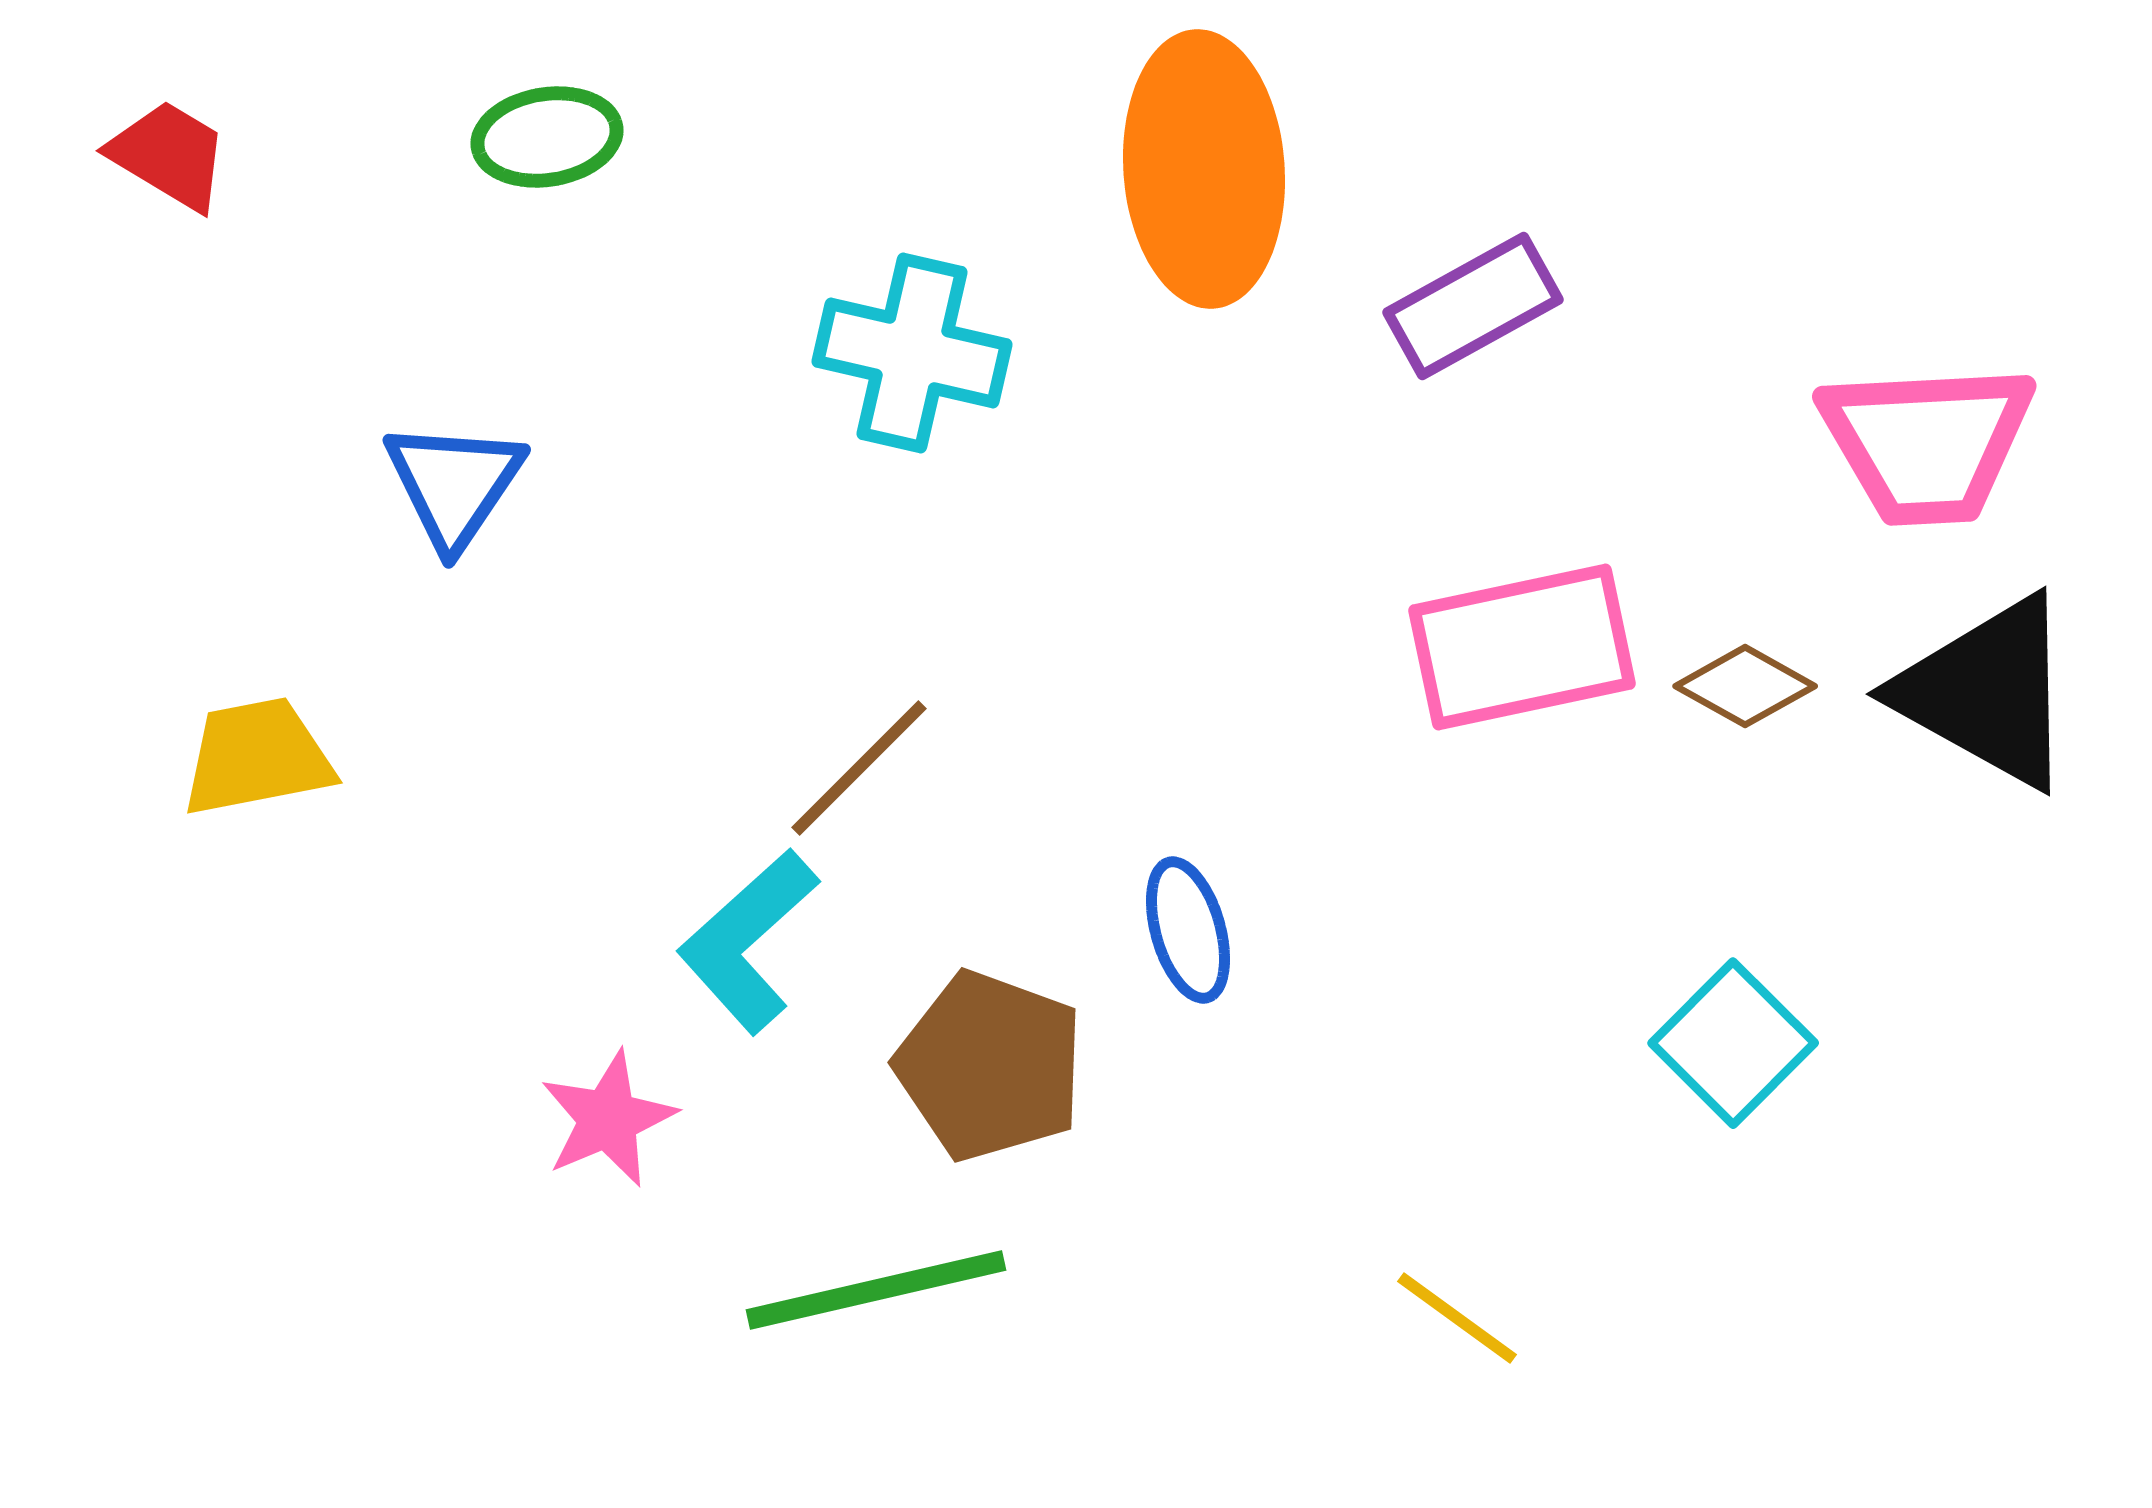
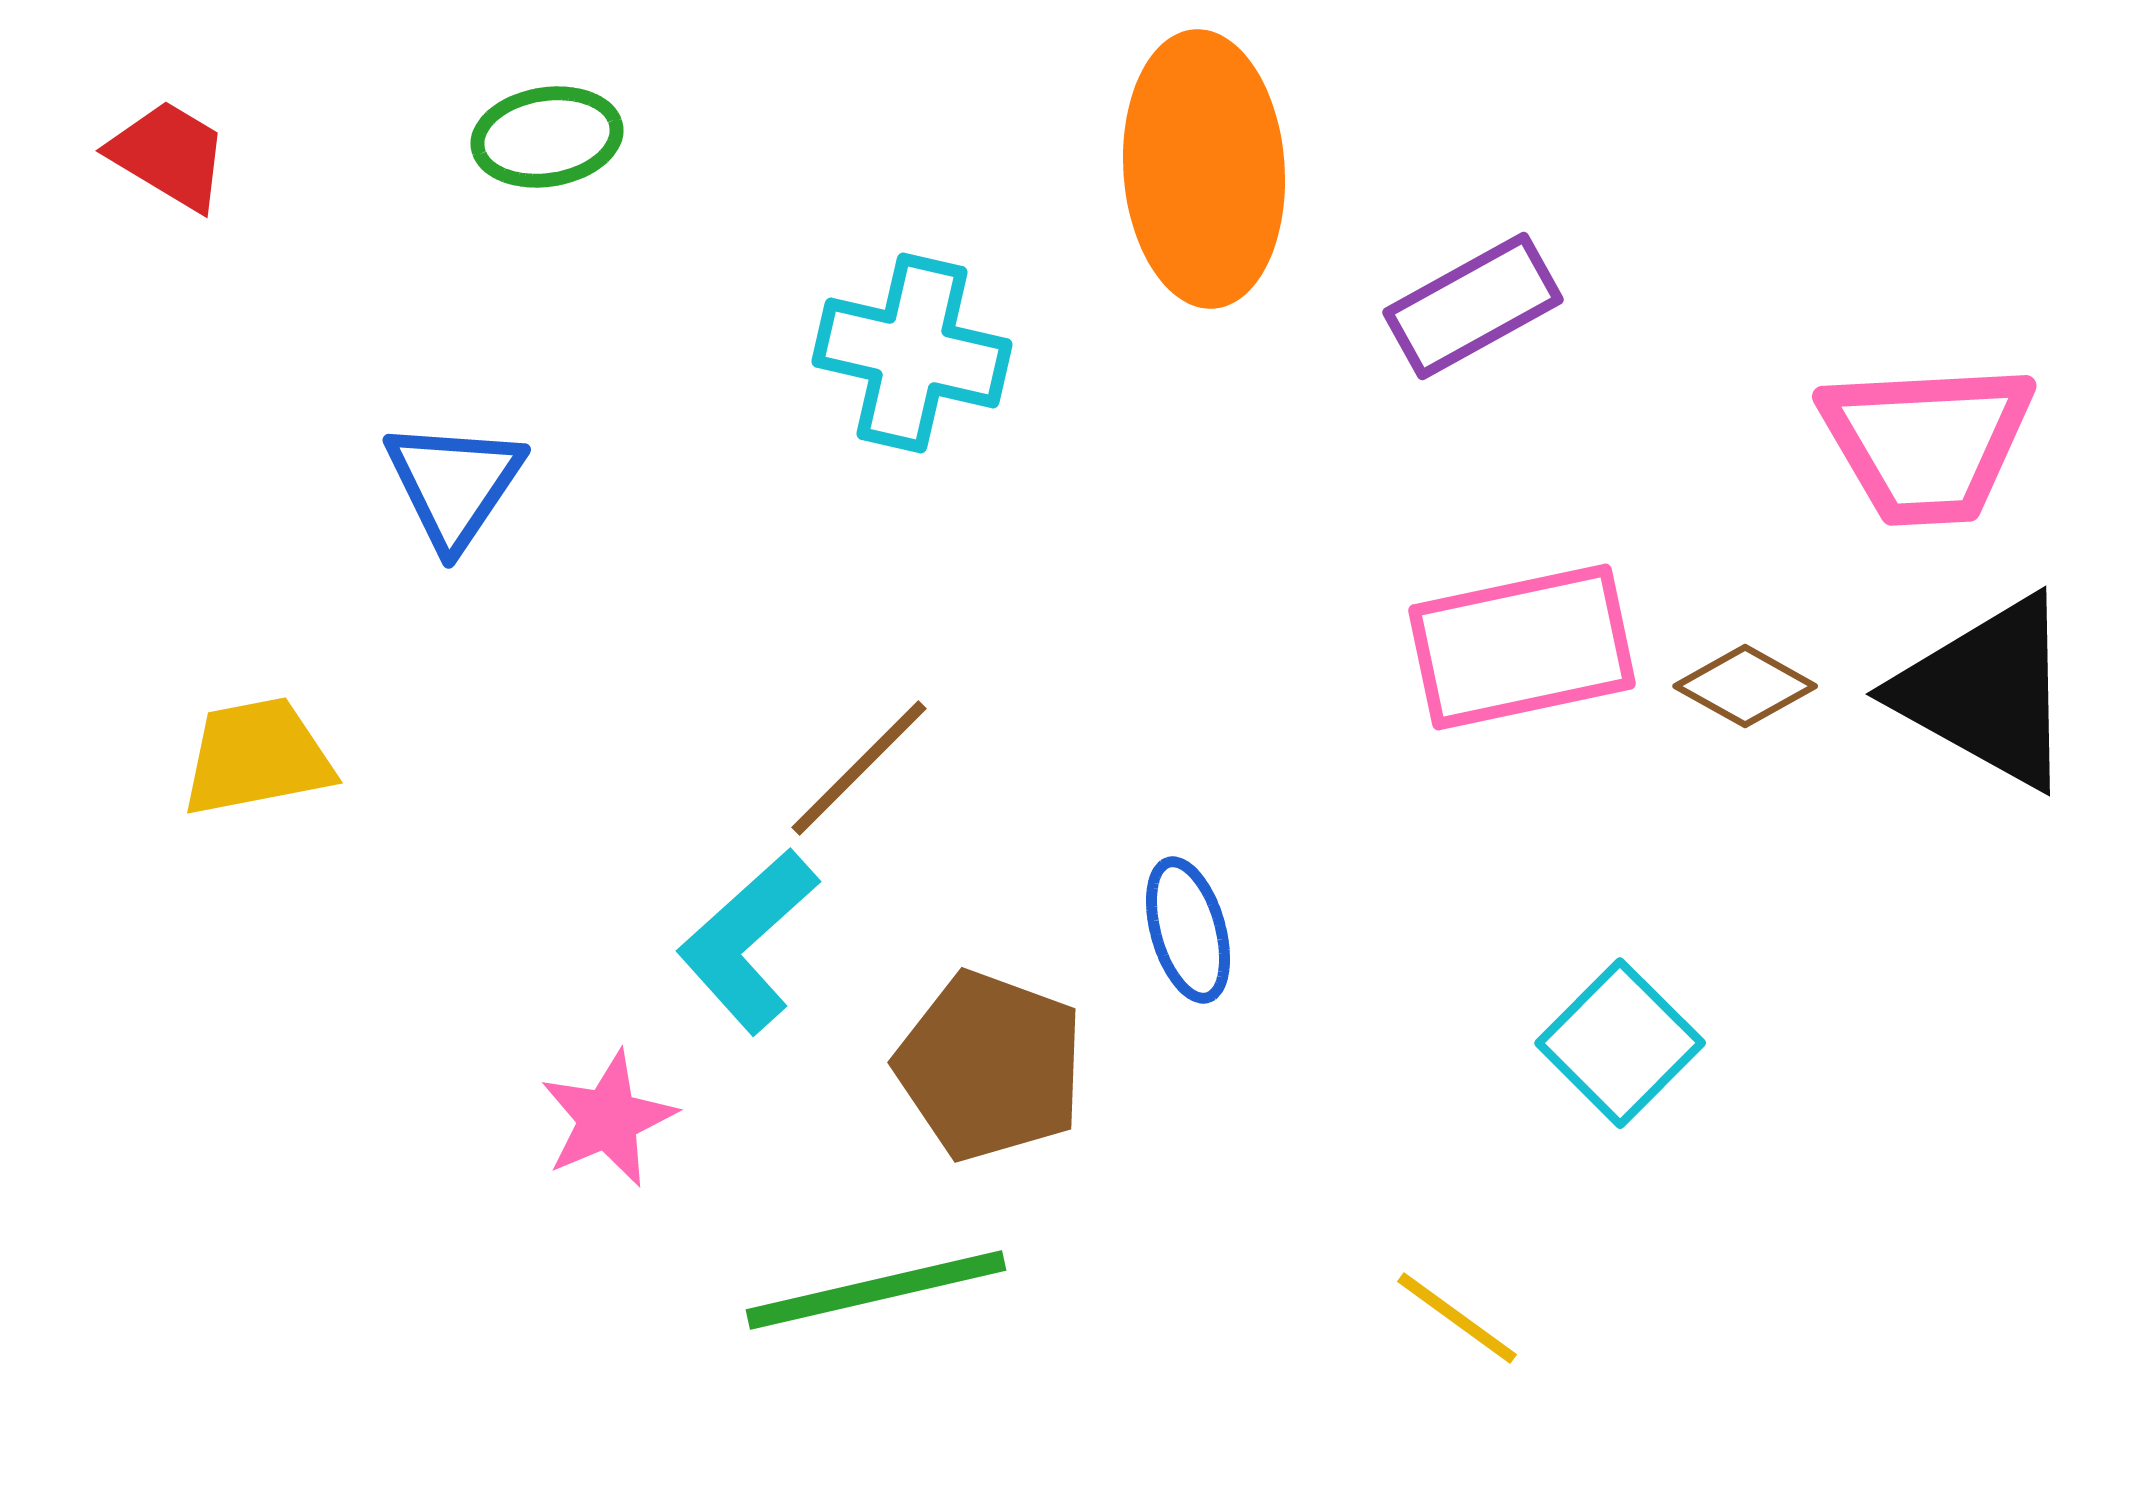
cyan square: moved 113 px left
